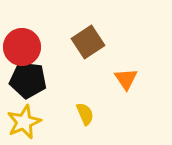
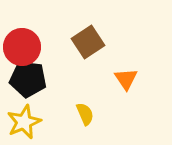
black pentagon: moved 1 px up
